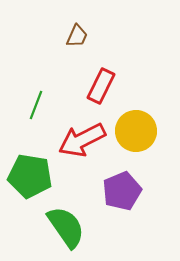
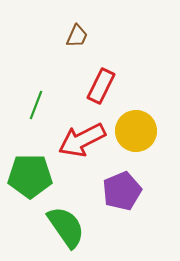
green pentagon: rotated 9 degrees counterclockwise
